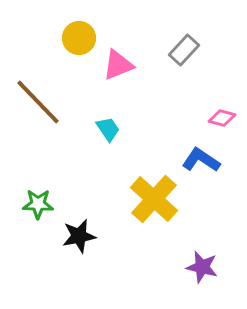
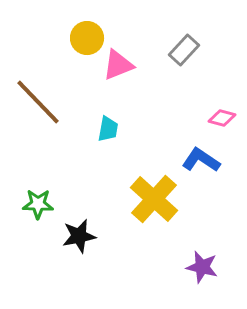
yellow circle: moved 8 px right
cyan trapezoid: rotated 44 degrees clockwise
